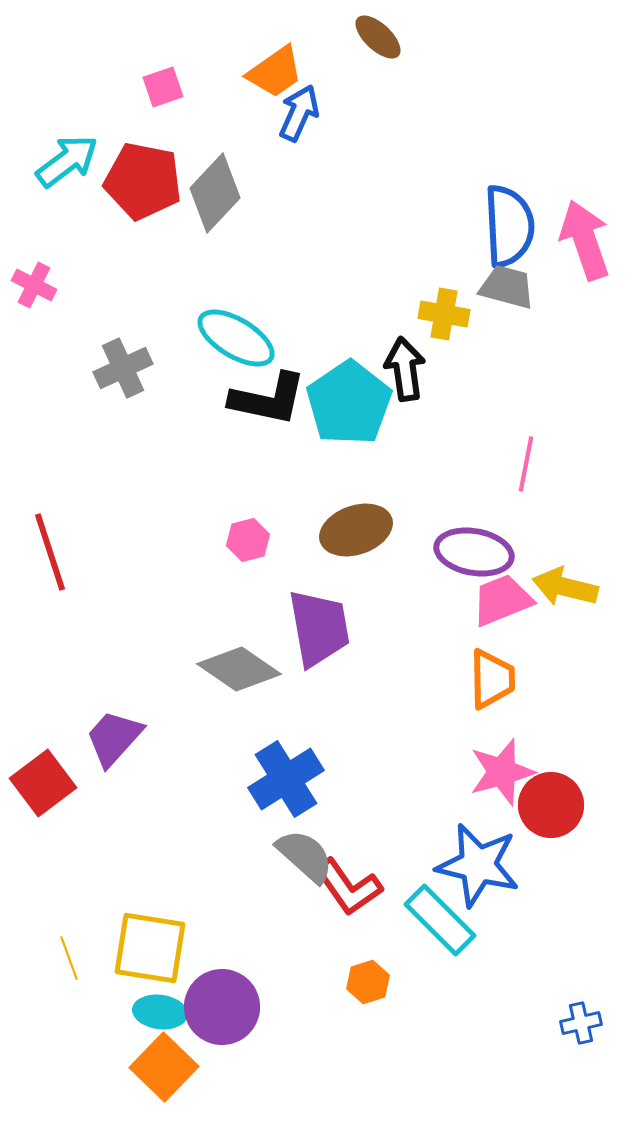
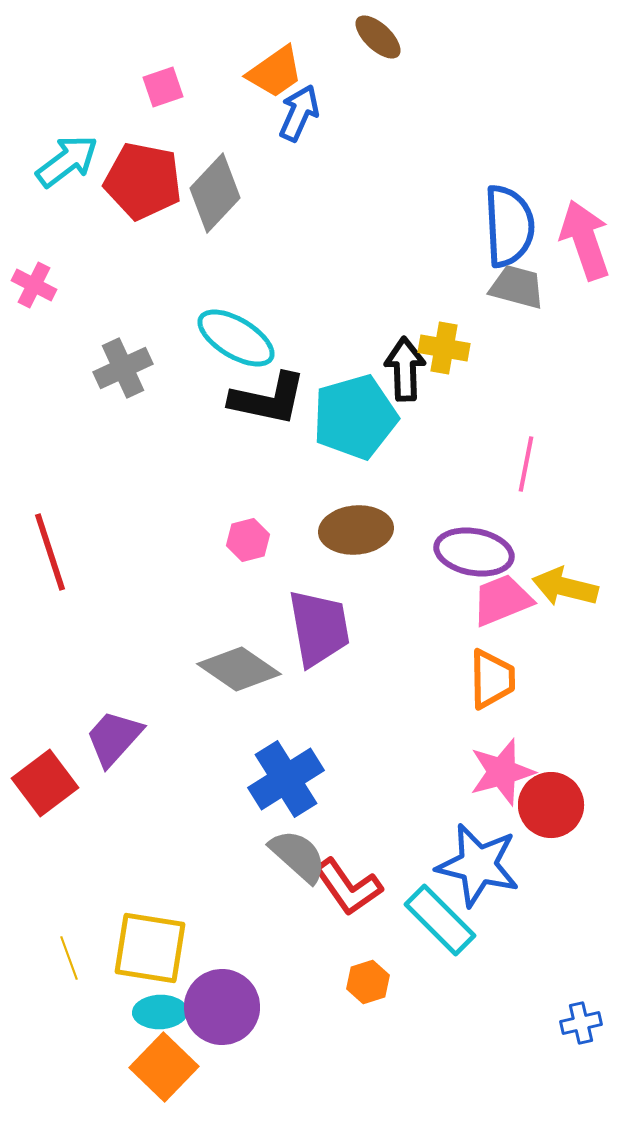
gray trapezoid at (507, 287): moved 10 px right
yellow cross at (444, 314): moved 34 px down
black arrow at (405, 369): rotated 6 degrees clockwise
cyan pentagon at (349, 403): moved 6 px right, 14 px down; rotated 18 degrees clockwise
brown ellipse at (356, 530): rotated 14 degrees clockwise
red square at (43, 783): moved 2 px right
gray semicircle at (305, 856): moved 7 px left
cyan ellipse at (160, 1012): rotated 9 degrees counterclockwise
